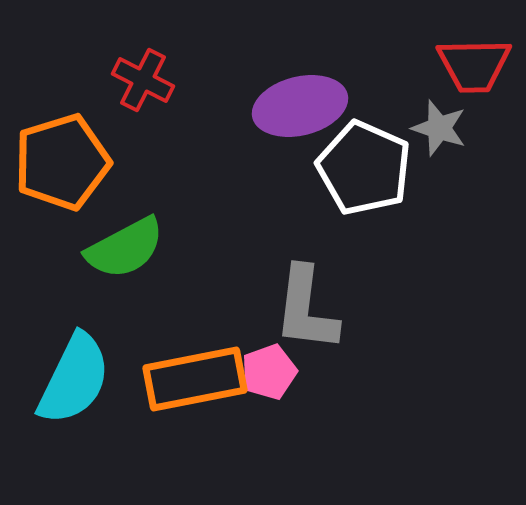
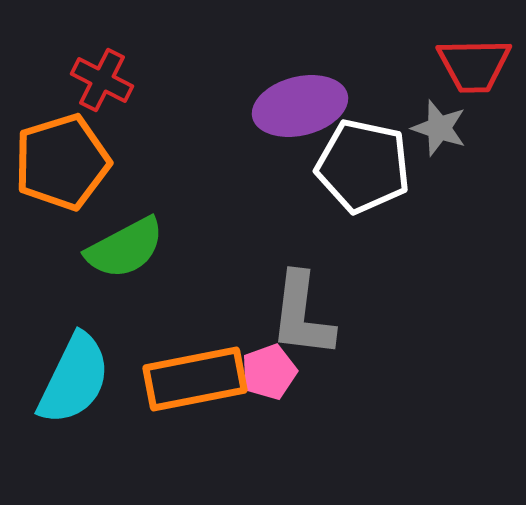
red cross: moved 41 px left
white pentagon: moved 1 px left, 2 px up; rotated 12 degrees counterclockwise
gray L-shape: moved 4 px left, 6 px down
